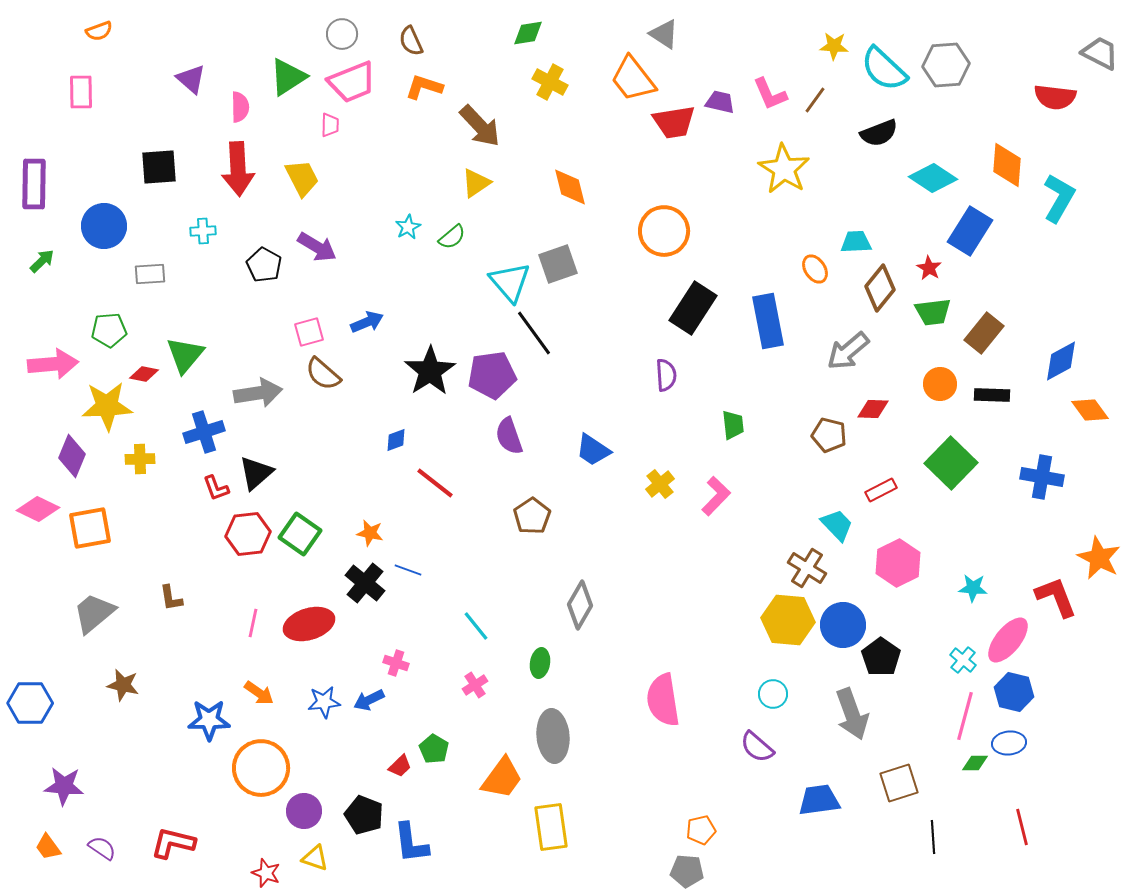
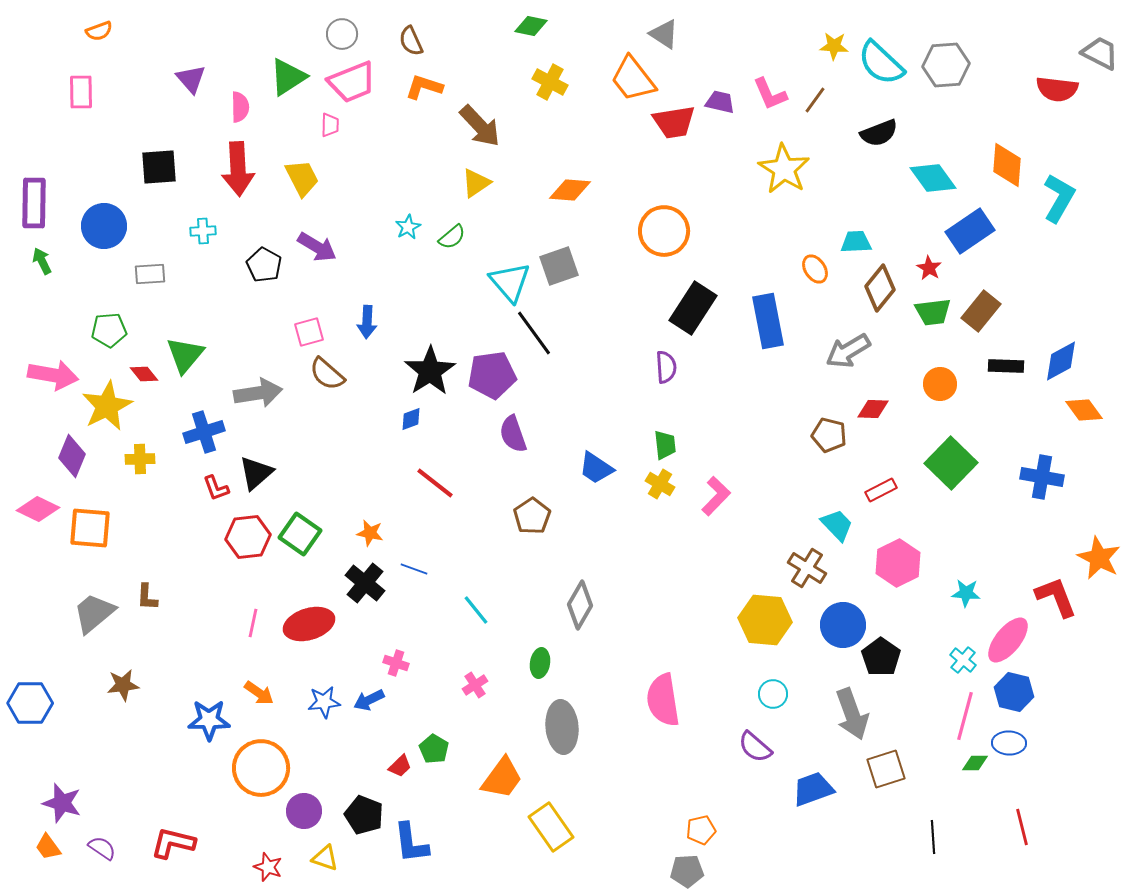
green diamond at (528, 33): moved 3 px right, 7 px up; rotated 20 degrees clockwise
cyan semicircle at (884, 69): moved 3 px left, 6 px up
purple triangle at (191, 79): rotated 8 degrees clockwise
red semicircle at (1055, 97): moved 2 px right, 8 px up
cyan diamond at (933, 178): rotated 21 degrees clockwise
purple rectangle at (34, 184): moved 19 px down
orange diamond at (570, 187): moved 3 px down; rotated 72 degrees counterclockwise
blue rectangle at (970, 231): rotated 24 degrees clockwise
green arrow at (42, 261): rotated 72 degrees counterclockwise
gray square at (558, 264): moved 1 px right, 2 px down
blue arrow at (367, 322): rotated 116 degrees clockwise
brown rectangle at (984, 333): moved 3 px left, 22 px up
gray arrow at (848, 351): rotated 9 degrees clockwise
pink arrow at (53, 364): moved 11 px down; rotated 15 degrees clockwise
red diamond at (144, 374): rotated 40 degrees clockwise
brown semicircle at (323, 374): moved 4 px right
purple semicircle at (666, 375): moved 8 px up
black rectangle at (992, 395): moved 14 px right, 29 px up
yellow star at (107, 406): rotated 24 degrees counterclockwise
orange diamond at (1090, 410): moved 6 px left
green trapezoid at (733, 425): moved 68 px left, 20 px down
purple semicircle at (509, 436): moved 4 px right, 2 px up
blue diamond at (396, 440): moved 15 px right, 21 px up
blue trapezoid at (593, 450): moved 3 px right, 18 px down
yellow cross at (660, 484): rotated 20 degrees counterclockwise
orange square at (90, 528): rotated 15 degrees clockwise
red hexagon at (248, 534): moved 3 px down
blue line at (408, 570): moved 6 px right, 1 px up
cyan star at (973, 588): moved 7 px left, 5 px down
brown L-shape at (171, 598): moved 24 px left, 1 px up; rotated 12 degrees clockwise
yellow hexagon at (788, 620): moved 23 px left
cyan line at (476, 626): moved 16 px up
brown star at (123, 685): rotated 20 degrees counterclockwise
gray ellipse at (553, 736): moved 9 px right, 9 px up
blue ellipse at (1009, 743): rotated 8 degrees clockwise
purple semicircle at (757, 747): moved 2 px left
brown square at (899, 783): moved 13 px left, 14 px up
purple star at (64, 786): moved 2 px left, 17 px down; rotated 12 degrees clockwise
blue trapezoid at (819, 800): moved 6 px left, 11 px up; rotated 12 degrees counterclockwise
yellow rectangle at (551, 827): rotated 27 degrees counterclockwise
yellow triangle at (315, 858): moved 10 px right
gray pentagon at (687, 871): rotated 8 degrees counterclockwise
red star at (266, 873): moved 2 px right, 6 px up
